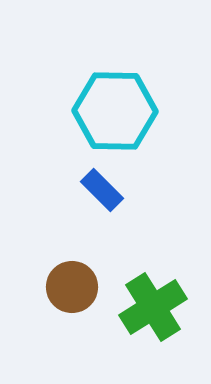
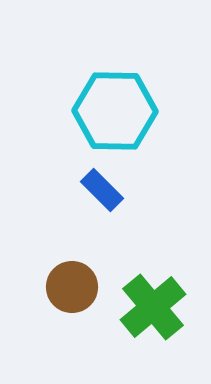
green cross: rotated 8 degrees counterclockwise
